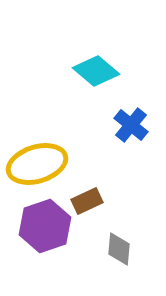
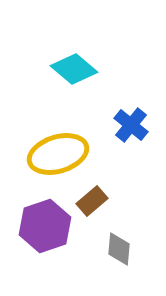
cyan diamond: moved 22 px left, 2 px up
yellow ellipse: moved 21 px right, 10 px up
brown rectangle: moved 5 px right; rotated 16 degrees counterclockwise
